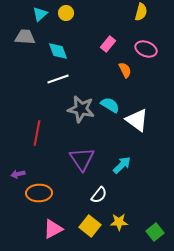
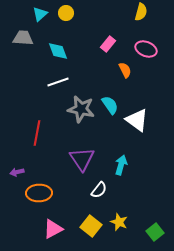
gray trapezoid: moved 2 px left, 1 px down
white line: moved 3 px down
cyan semicircle: rotated 24 degrees clockwise
cyan arrow: moved 1 px left; rotated 30 degrees counterclockwise
purple arrow: moved 1 px left, 2 px up
white semicircle: moved 5 px up
yellow star: rotated 24 degrees clockwise
yellow square: moved 1 px right
